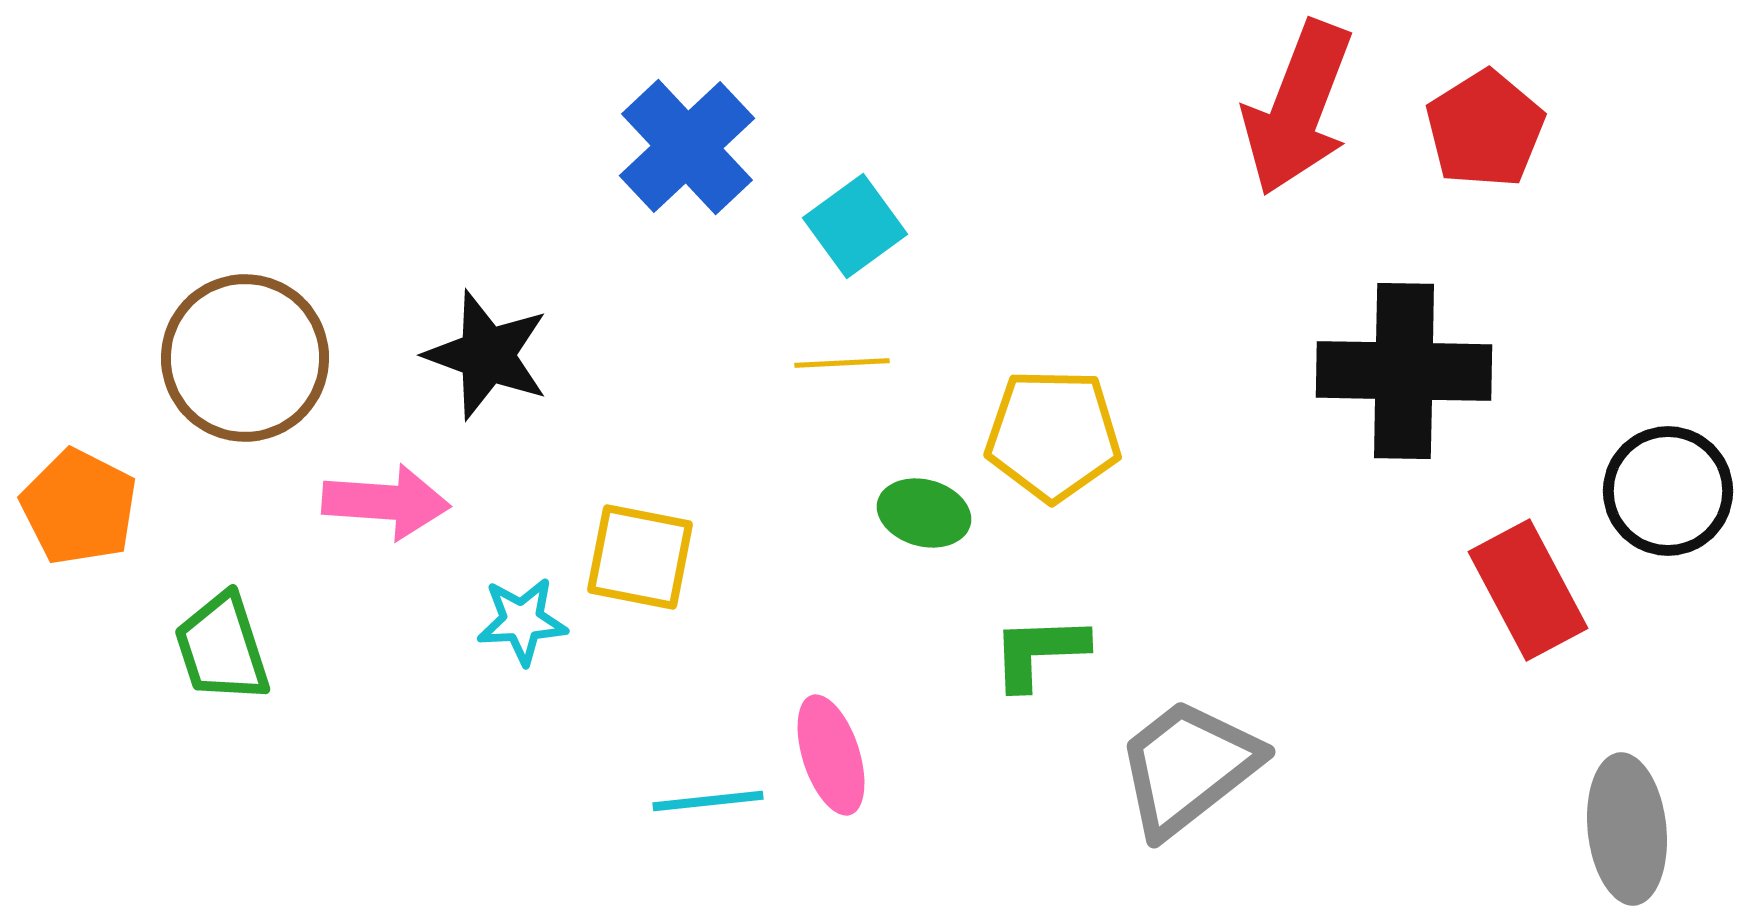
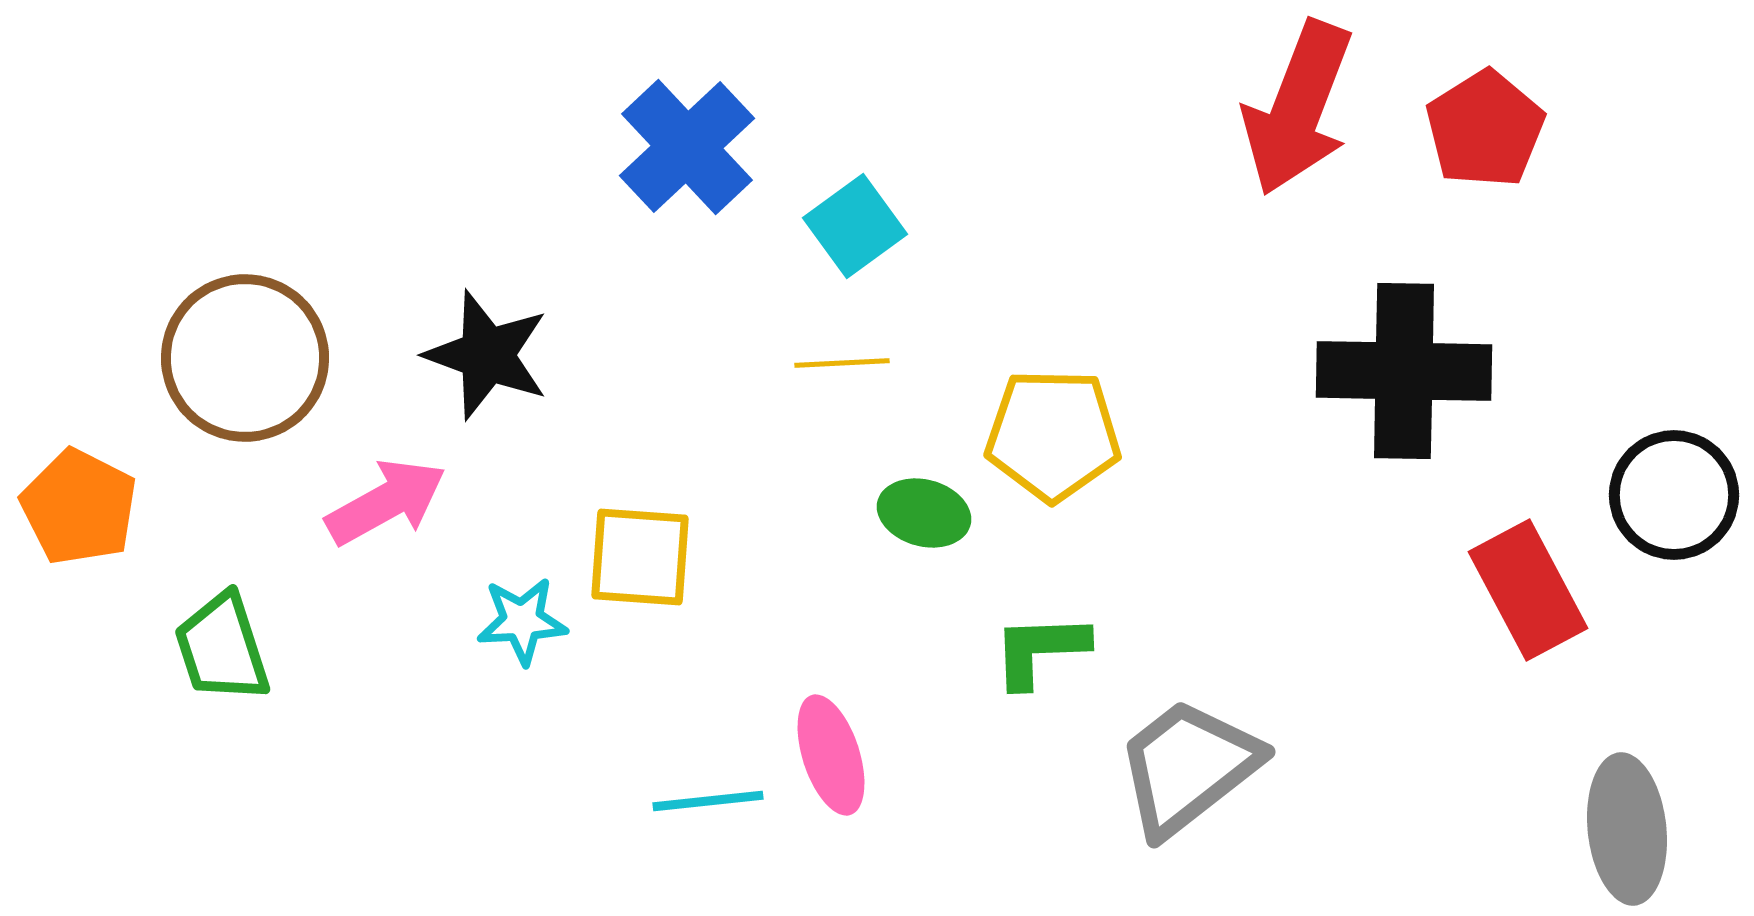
black circle: moved 6 px right, 4 px down
pink arrow: rotated 33 degrees counterclockwise
yellow square: rotated 7 degrees counterclockwise
green L-shape: moved 1 px right, 2 px up
